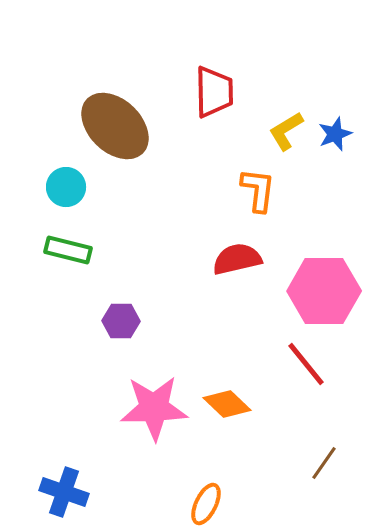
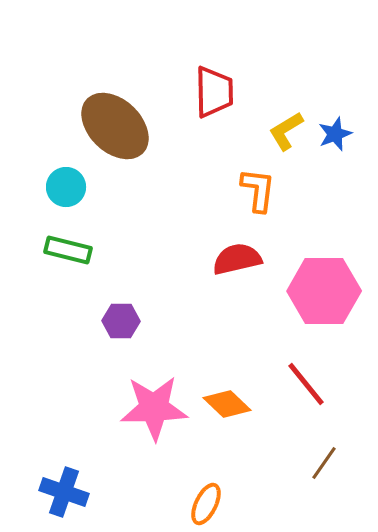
red line: moved 20 px down
